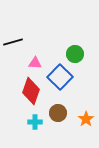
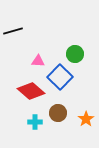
black line: moved 11 px up
pink triangle: moved 3 px right, 2 px up
red diamond: rotated 68 degrees counterclockwise
